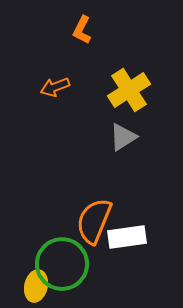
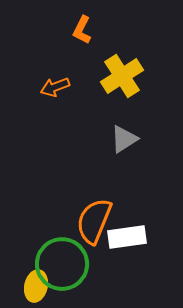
yellow cross: moved 7 px left, 14 px up
gray triangle: moved 1 px right, 2 px down
